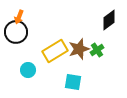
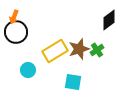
orange arrow: moved 5 px left
